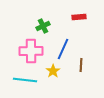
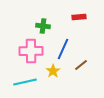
green cross: rotated 32 degrees clockwise
brown line: rotated 48 degrees clockwise
cyan line: moved 2 px down; rotated 20 degrees counterclockwise
